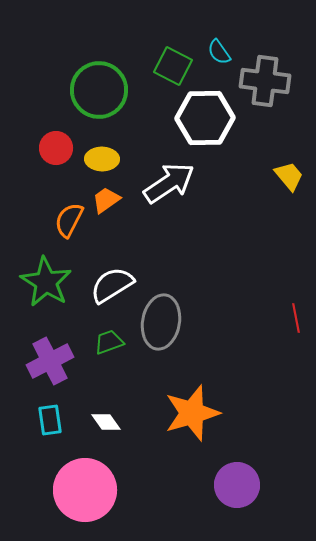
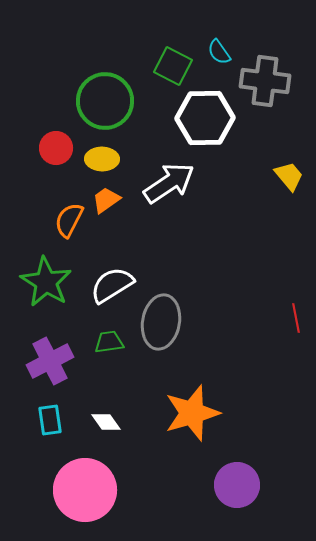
green circle: moved 6 px right, 11 px down
green trapezoid: rotated 12 degrees clockwise
